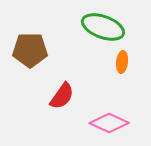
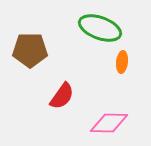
green ellipse: moved 3 px left, 1 px down
pink diamond: rotated 24 degrees counterclockwise
